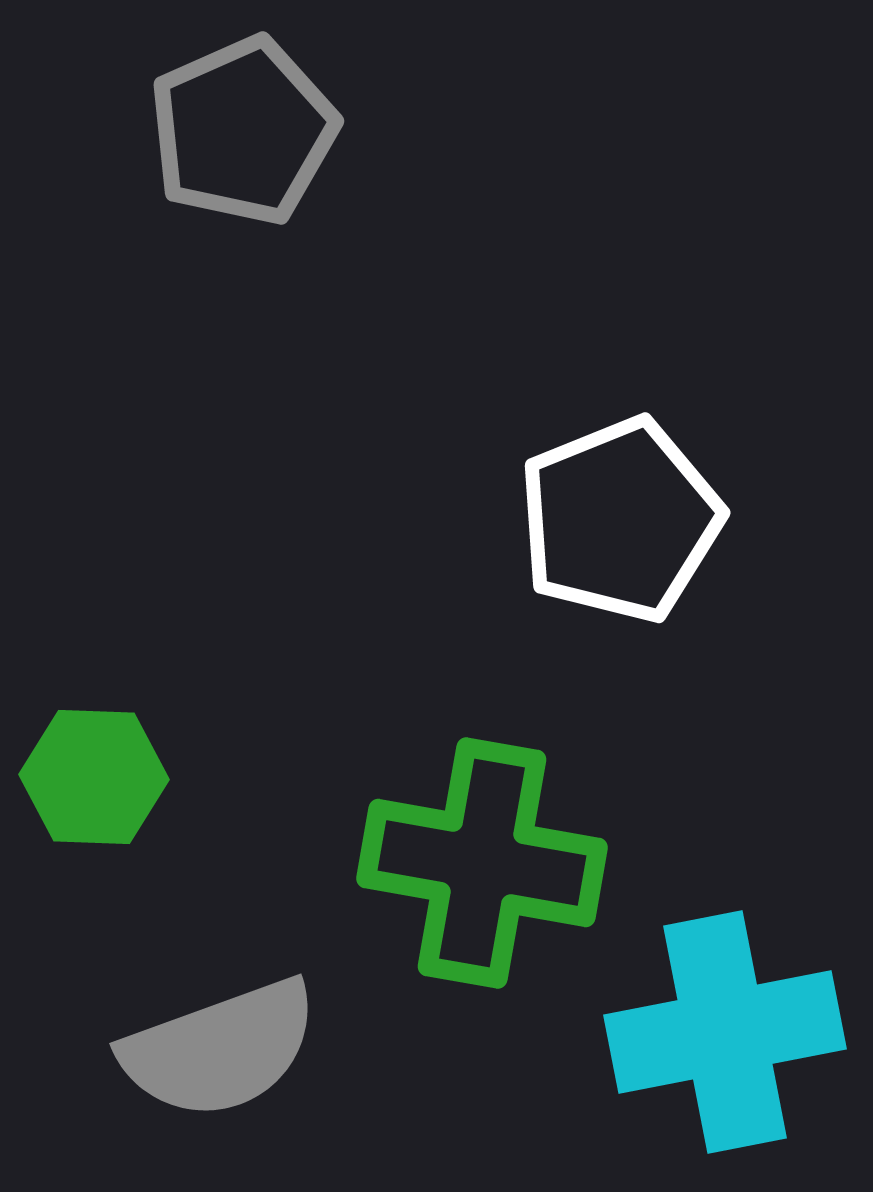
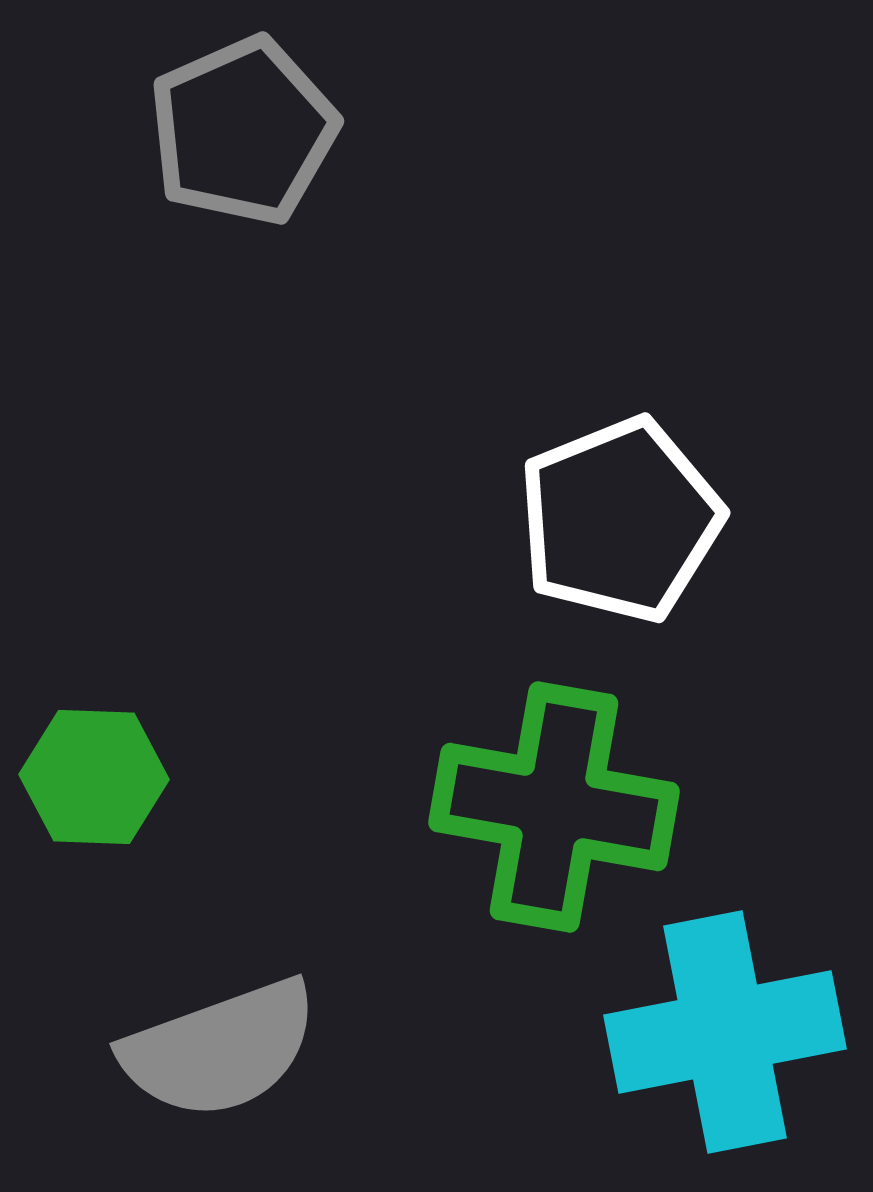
green cross: moved 72 px right, 56 px up
